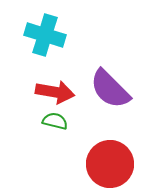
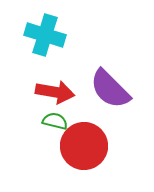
red circle: moved 26 px left, 18 px up
